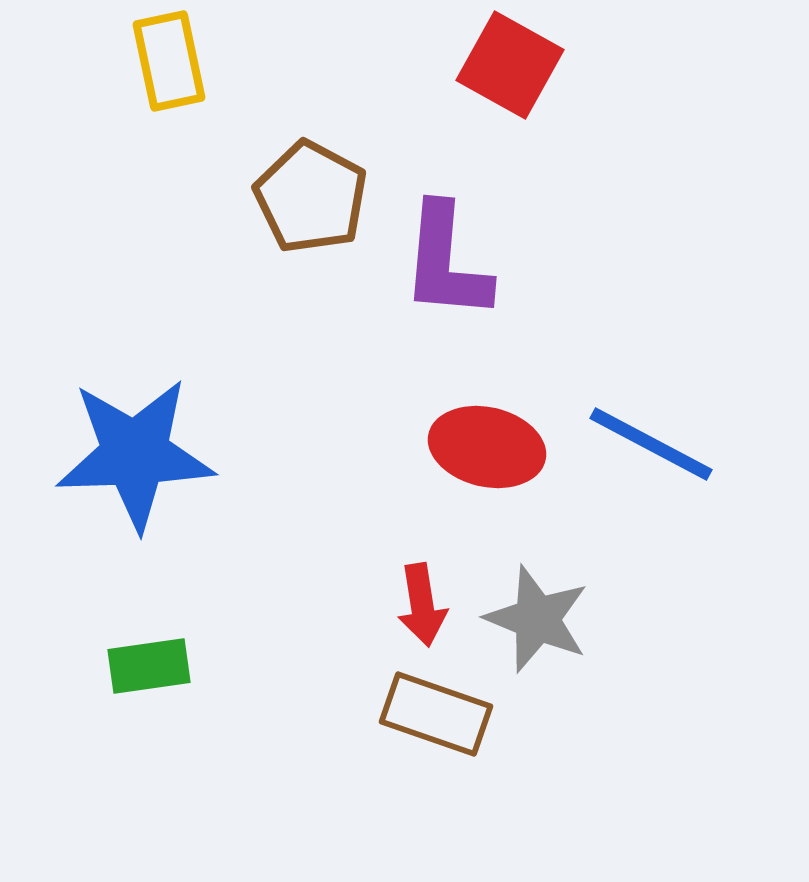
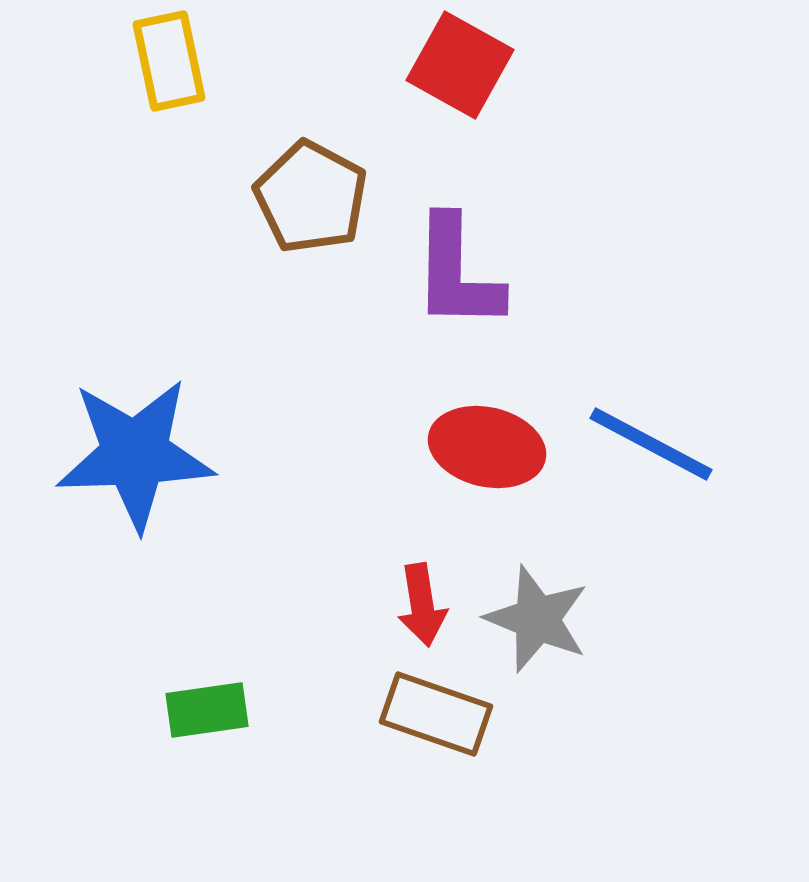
red square: moved 50 px left
purple L-shape: moved 11 px right, 11 px down; rotated 4 degrees counterclockwise
green rectangle: moved 58 px right, 44 px down
